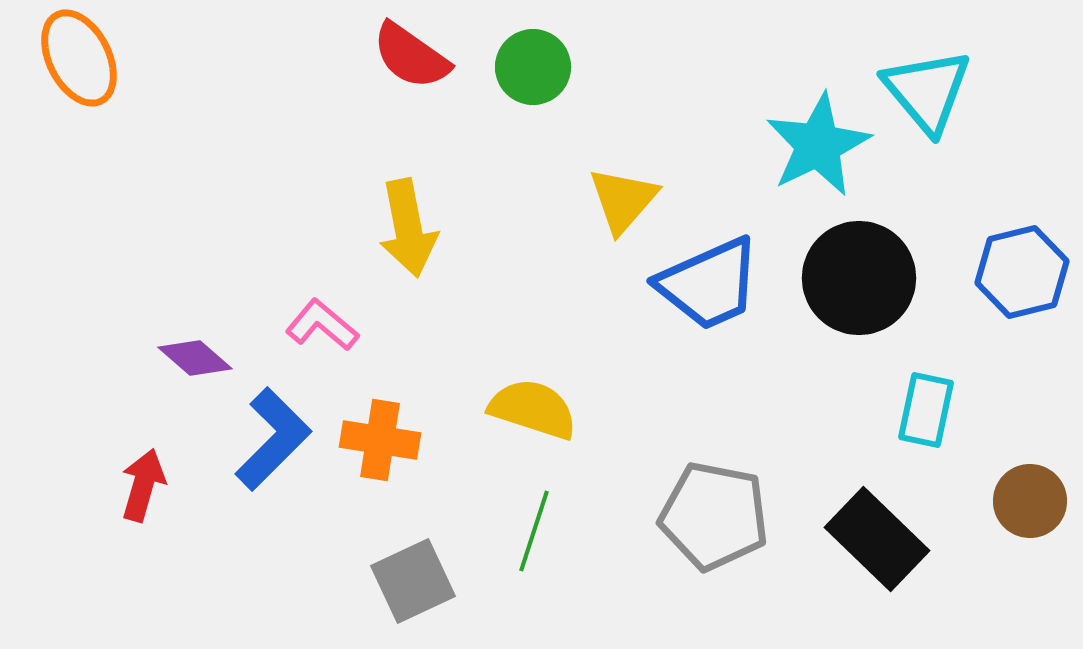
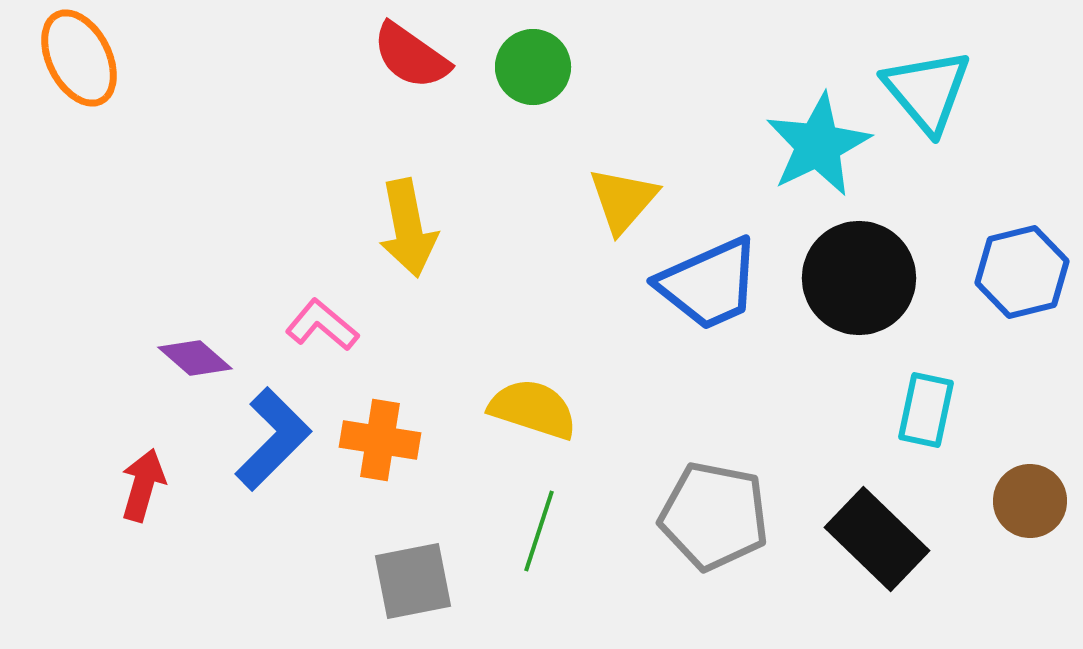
green line: moved 5 px right
gray square: rotated 14 degrees clockwise
